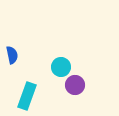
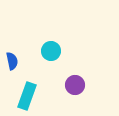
blue semicircle: moved 6 px down
cyan circle: moved 10 px left, 16 px up
